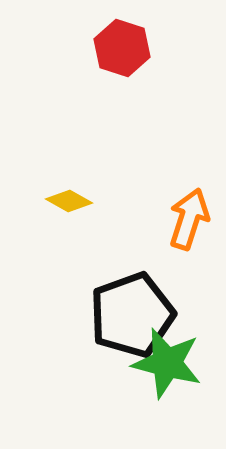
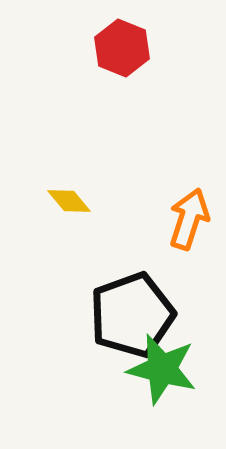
red hexagon: rotated 4 degrees clockwise
yellow diamond: rotated 21 degrees clockwise
green star: moved 5 px left, 6 px down
